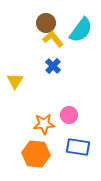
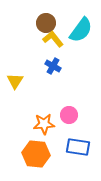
blue cross: rotated 14 degrees counterclockwise
